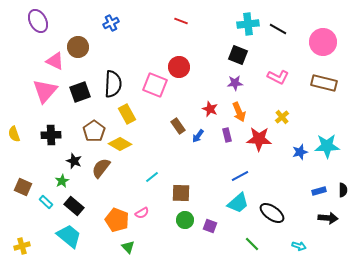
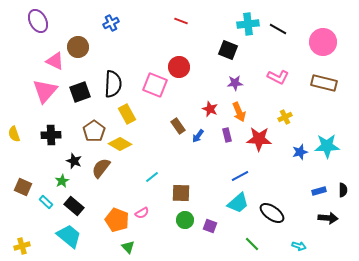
black square at (238, 55): moved 10 px left, 5 px up
yellow cross at (282, 117): moved 3 px right; rotated 16 degrees clockwise
